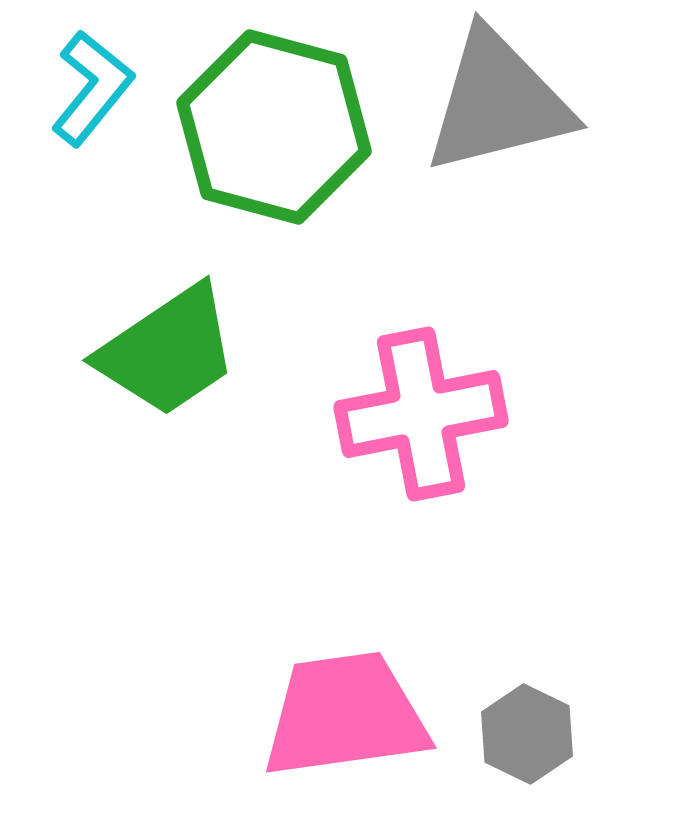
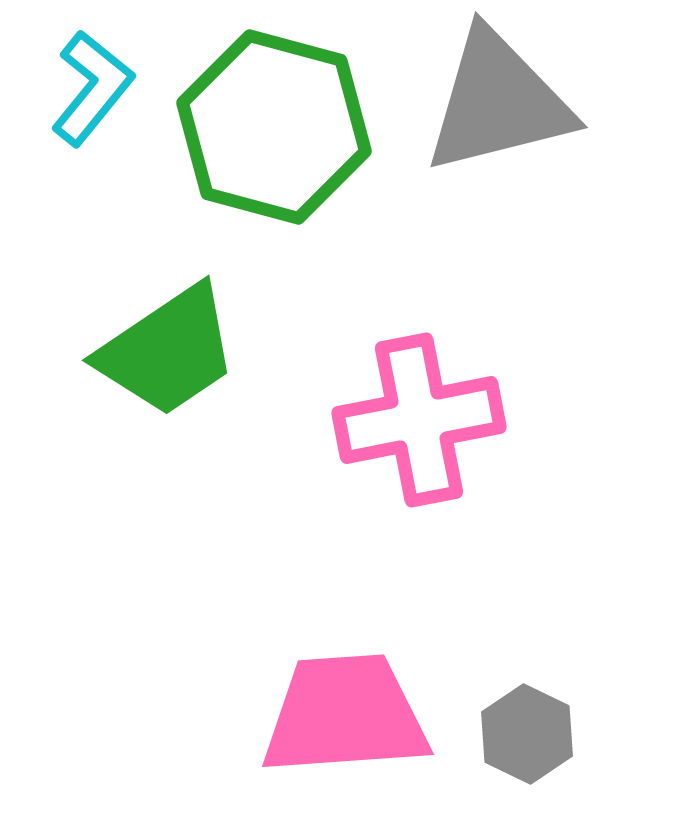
pink cross: moved 2 px left, 6 px down
pink trapezoid: rotated 4 degrees clockwise
